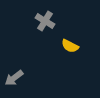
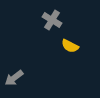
gray cross: moved 7 px right, 1 px up
